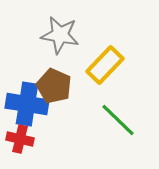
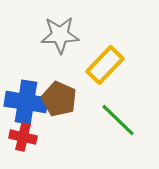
gray star: rotated 12 degrees counterclockwise
brown pentagon: moved 5 px right, 13 px down
blue cross: moved 1 px left, 2 px up
red cross: moved 3 px right, 2 px up
